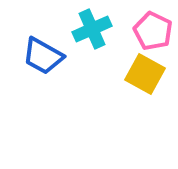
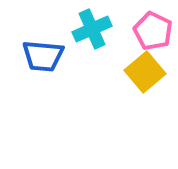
blue trapezoid: rotated 24 degrees counterclockwise
yellow square: moved 2 px up; rotated 21 degrees clockwise
